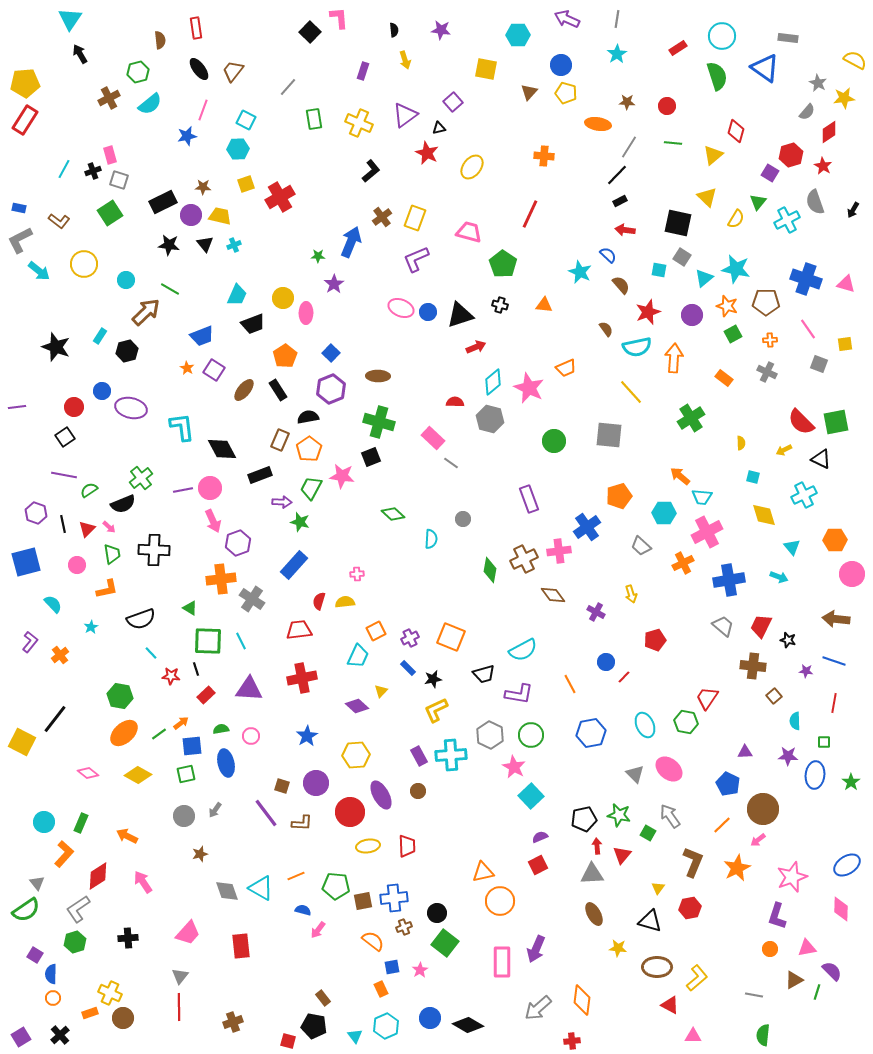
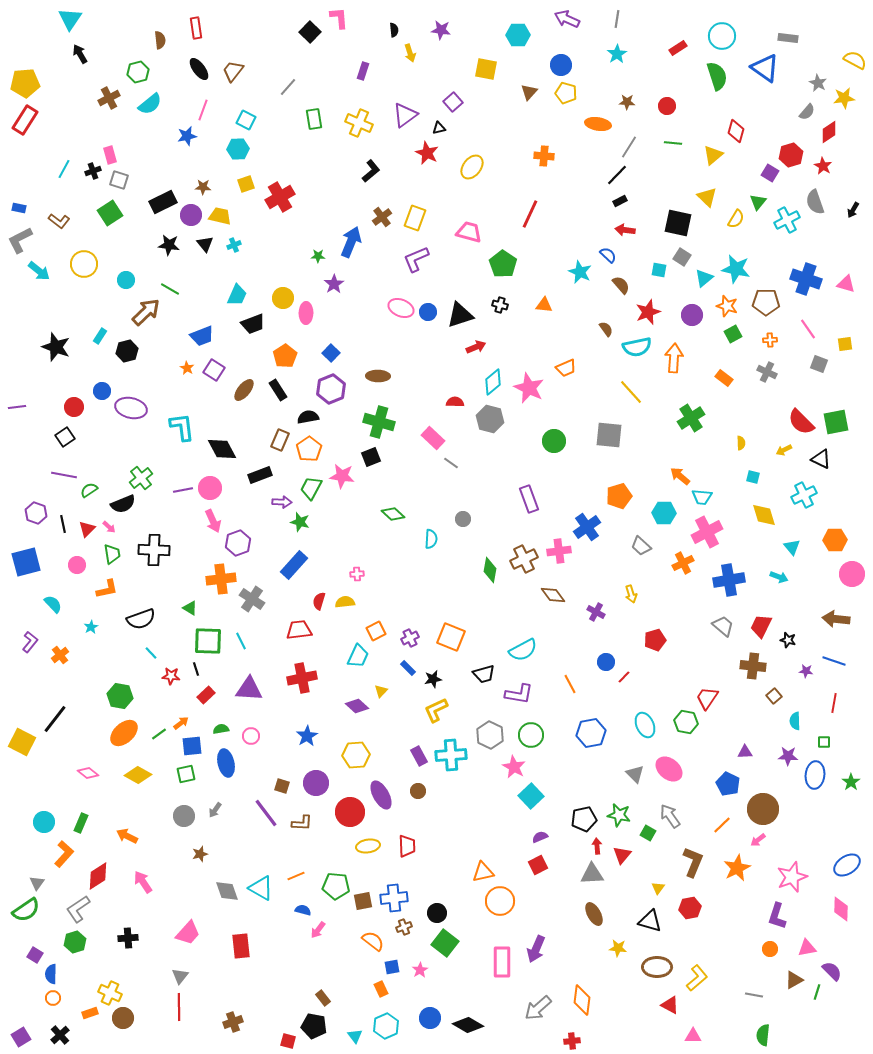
yellow arrow at (405, 60): moved 5 px right, 7 px up
gray triangle at (37, 883): rotated 14 degrees clockwise
